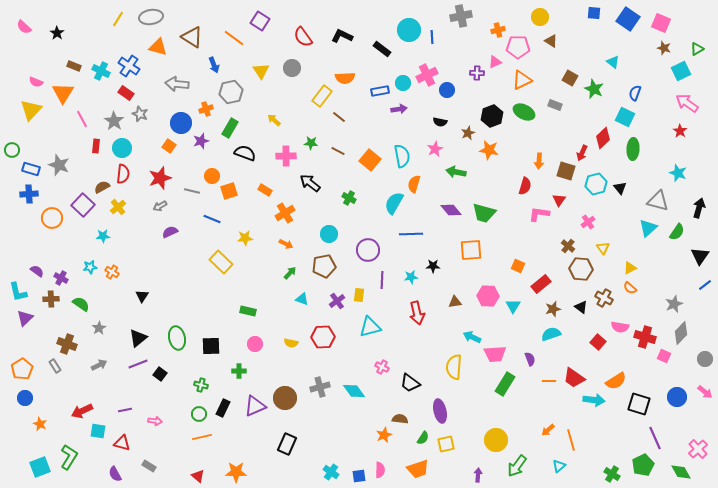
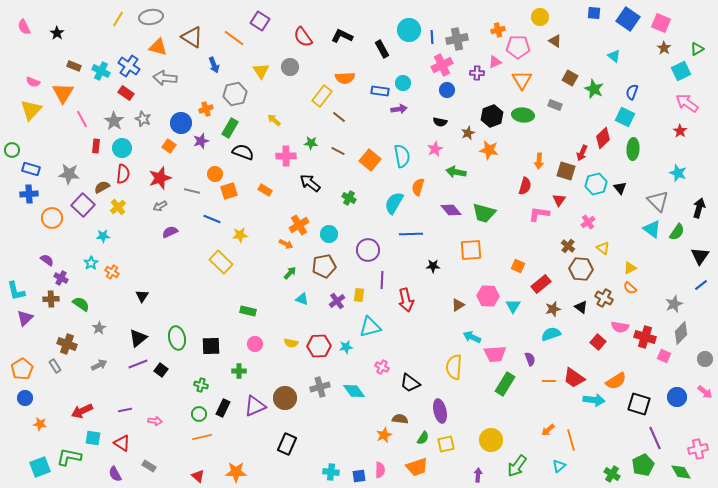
gray cross at (461, 16): moved 4 px left, 23 px down
pink semicircle at (24, 27): rotated 21 degrees clockwise
brown triangle at (551, 41): moved 4 px right
brown star at (664, 48): rotated 16 degrees clockwise
black rectangle at (382, 49): rotated 24 degrees clockwise
cyan triangle at (613, 62): moved 1 px right, 6 px up
gray circle at (292, 68): moved 2 px left, 1 px up
pink cross at (427, 75): moved 15 px right, 10 px up
orange triangle at (522, 80): rotated 35 degrees counterclockwise
pink semicircle at (36, 82): moved 3 px left
gray arrow at (177, 84): moved 12 px left, 6 px up
blue rectangle at (380, 91): rotated 18 degrees clockwise
gray hexagon at (231, 92): moved 4 px right, 2 px down
blue semicircle at (635, 93): moved 3 px left, 1 px up
green ellipse at (524, 112): moved 1 px left, 3 px down; rotated 20 degrees counterclockwise
gray star at (140, 114): moved 3 px right, 5 px down
black semicircle at (245, 153): moved 2 px left, 1 px up
gray star at (59, 165): moved 10 px right, 9 px down; rotated 15 degrees counterclockwise
orange circle at (212, 176): moved 3 px right, 2 px up
orange semicircle at (414, 184): moved 4 px right, 3 px down
gray triangle at (658, 201): rotated 30 degrees clockwise
orange cross at (285, 213): moved 14 px right, 12 px down
cyan triangle at (648, 228): moved 4 px right, 1 px down; rotated 42 degrees counterclockwise
yellow star at (245, 238): moved 5 px left, 3 px up
yellow triangle at (603, 248): rotated 16 degrees counterclockwise
cyan star at (90, 267): moved 1 px right, 4 px up; rotated 24 degrees counterclockwise
purple semicircle at (37, 271): moved 10 px right, 11 px up
cyan star at (411, 277): moved 65 px left, 70 px down
blue line at (705, 285): moved 4 px left
cyan L-shape at (18, 292): moved 2 px left, 1 px up
brown triangle at (455, 302): moved 3 px right, 3 px down; rotated 24 degrees counterclockwise
red arrow at (417, 313): moved 11 px left, 13 px up
red hexagon at (323, 337): moved 4 px left, 9 px down
black square at (160, 374): moved 1 px right, 4 px up
orange star at (40, 424): rotated 16 degrees counterclockwise
cyan square at (98, 431): moved 5 px left, 7 px down
yellow circle at (496, 440): moved 5 px left
red triangle at (122, 443): rotated 18 degrees clockwise
pink cross at (698, 449): rotated 30 degrees clockwise
green L-shape at (69, 457): rotated 110 degrees counterclockwise
orange trapezoid at (418, 469): moved 1 px left, 2 px up
cyan cross at (331, 472): rotated 28 degrees counterclockwise
